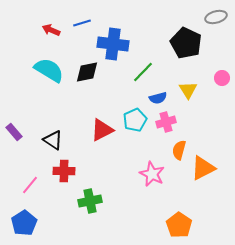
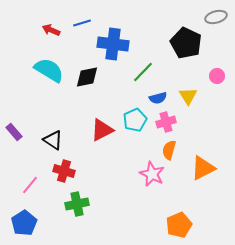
black diamond: moved 5 px down
pink circle: moved 5 px left, 2 px up
yellow triangle: moved 6 px down
orange semicircle: moved 10 px left
red cross: rotated 15 degrees clockwise
green cross: moved 13 px left, 3 px down
orange pentagon: rotated 15 degrees clockwise
